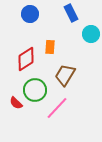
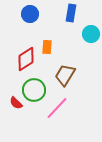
blue rectangle: rotated 36 degrees clockwise
orange rectangle: moved 3 px left
green circle: moved 1 px left
